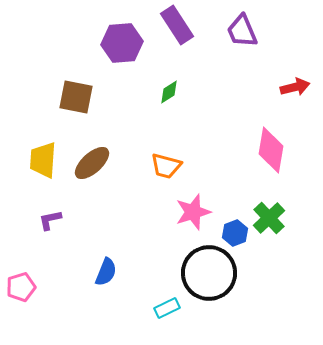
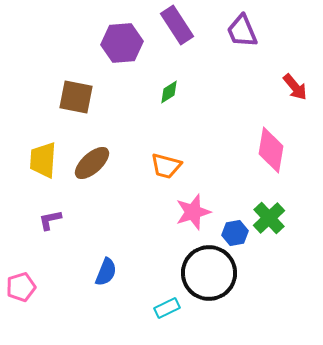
red arrow: rotated 64 degrees clockwise
blue hexagon: rotated 10 degrees clockwise
